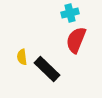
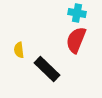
cyan cross: moved 7 px right; rotated 24 degrees clockwise
yellow semicircle: moved 3 px left, 7 px up
